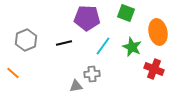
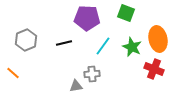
orange ellipse: moved 7 px down
